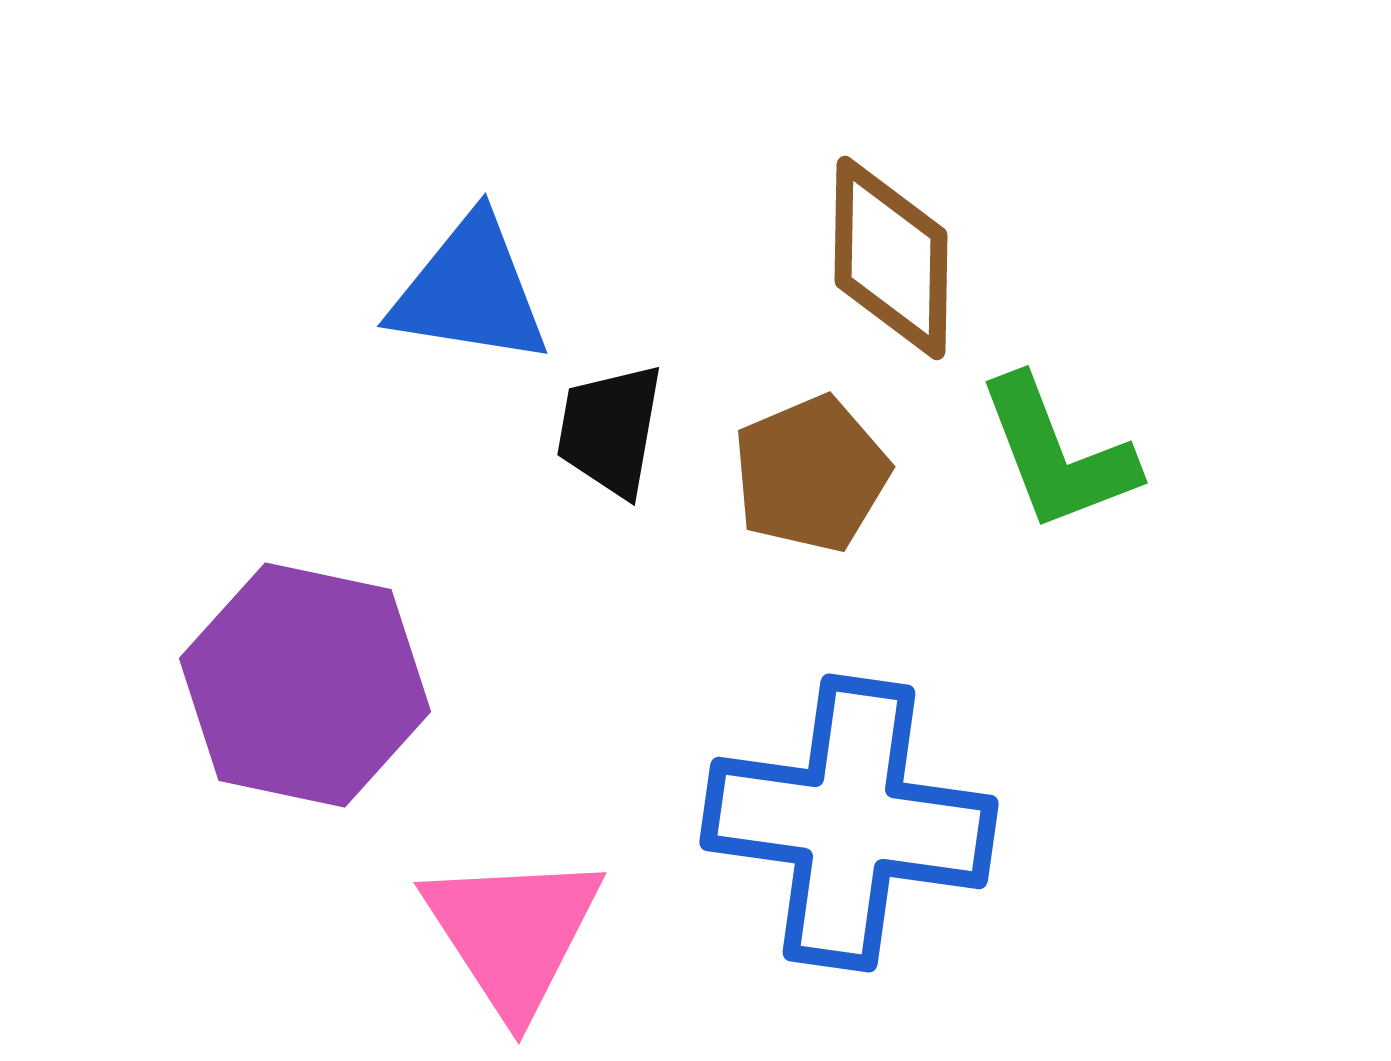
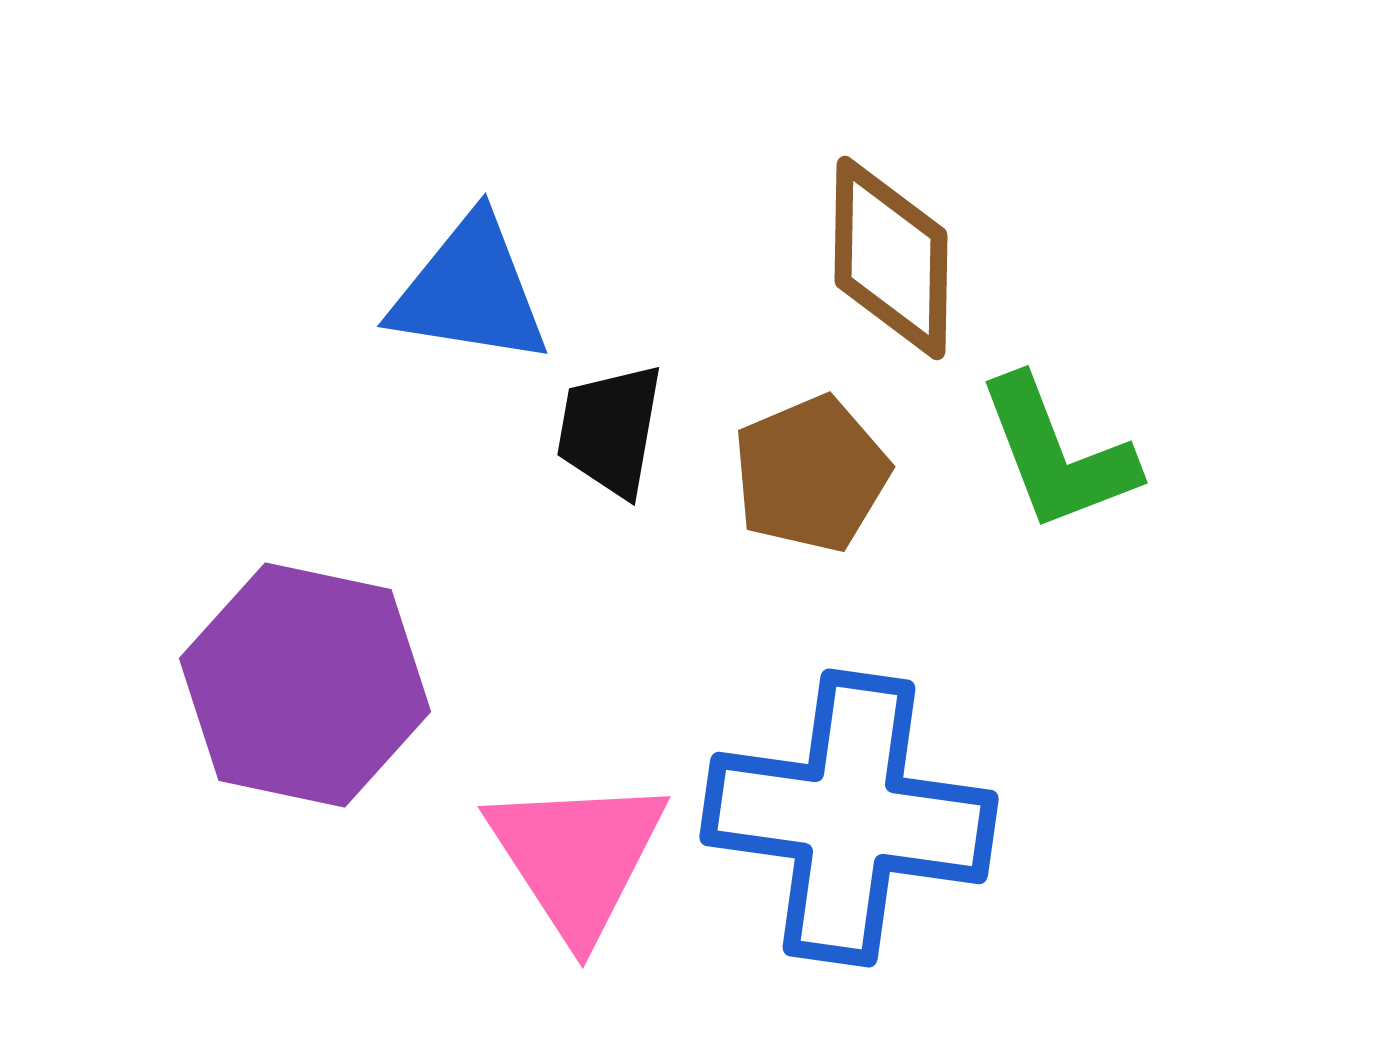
blue cross: moved 5 px up
pink triangle: moved 64 px right, 76 px up
